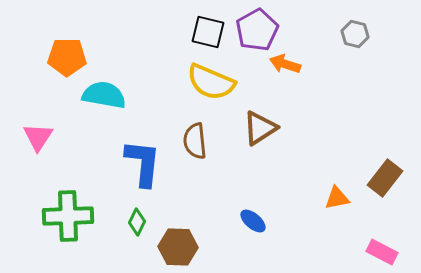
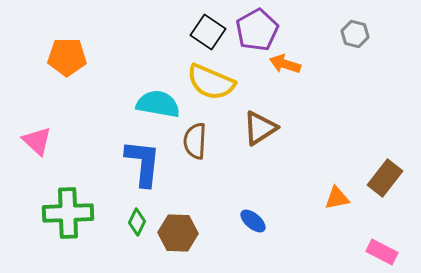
black square: rotated 20 degrees clockwise
cyan semicircle: moved 54 px right, 9 px down
pink triangle: moved 1 px left, 4 px down; rotated 20 degrees counterclockwise
brown semicircle: rotated 9 degrees clockwise
green cross: moved 3 px up
brown hexagon: moved 14 px up
